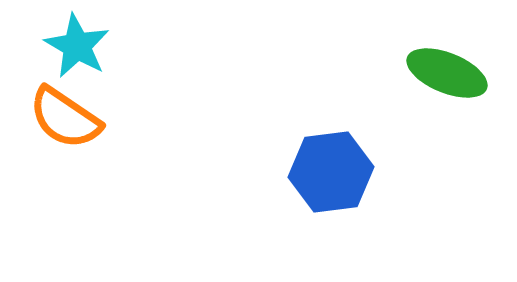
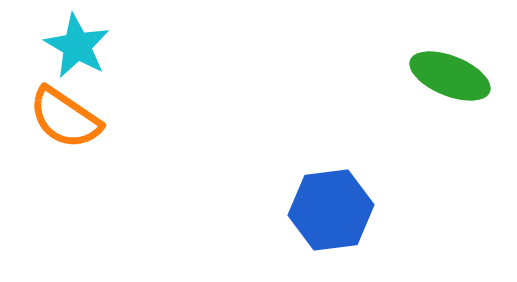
green ellipse: moved 3 px right, 3 px down
blue hexagon: moved 38 px down
